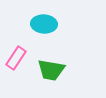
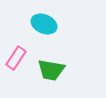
cyan ellipse: rotated 20 degrees clockwise
